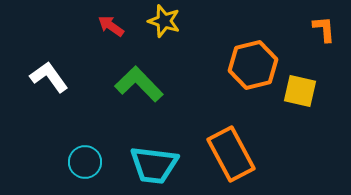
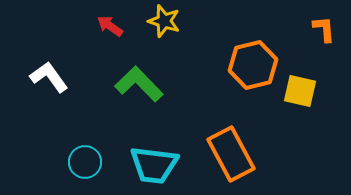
red arrow: moved 1 px left
